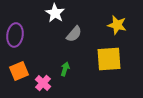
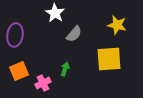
pink cross: rotated 21 degrees clockwise
